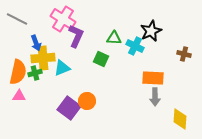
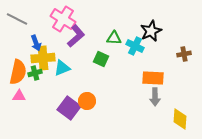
purple L-shape: rotated 25 degrees clockwise
brown cross: rotated 24 degrees counterclockwise
